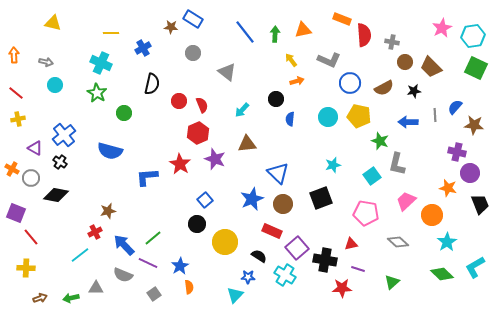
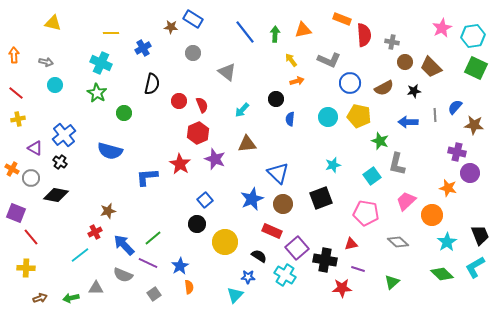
black trapezoid at (480, 204): moved 31 px down
